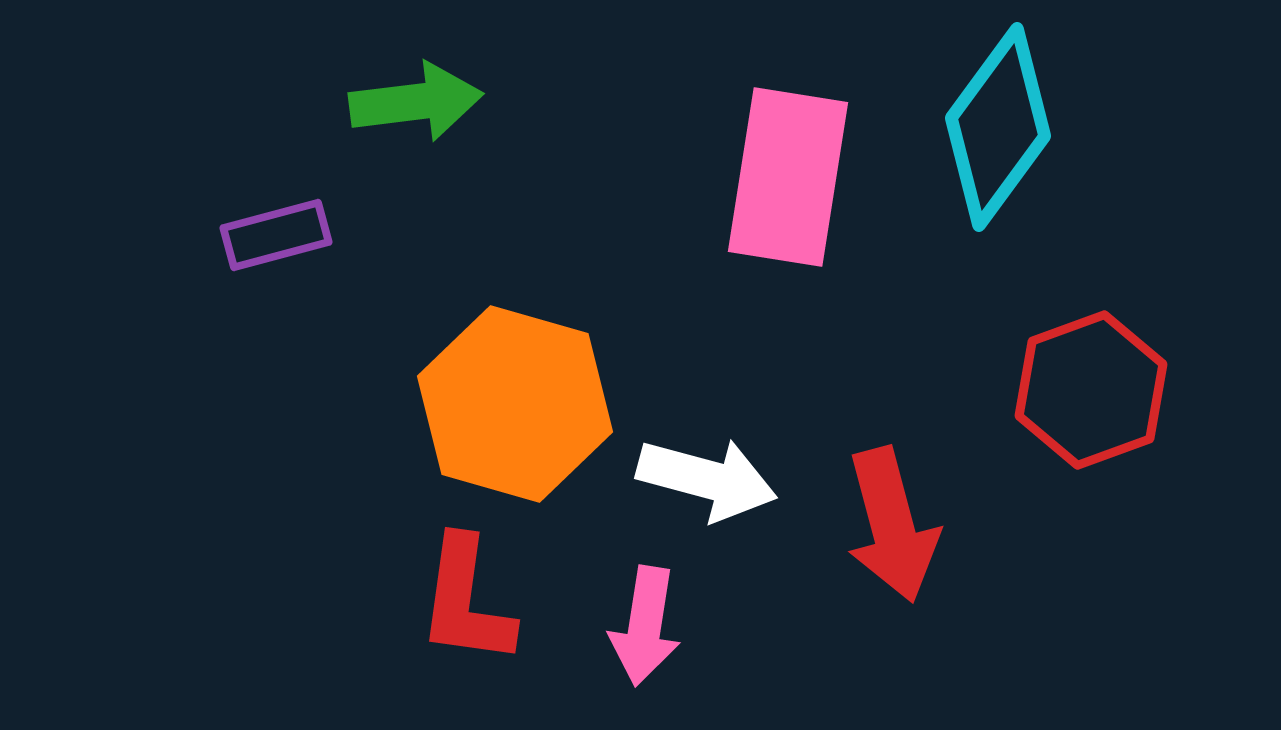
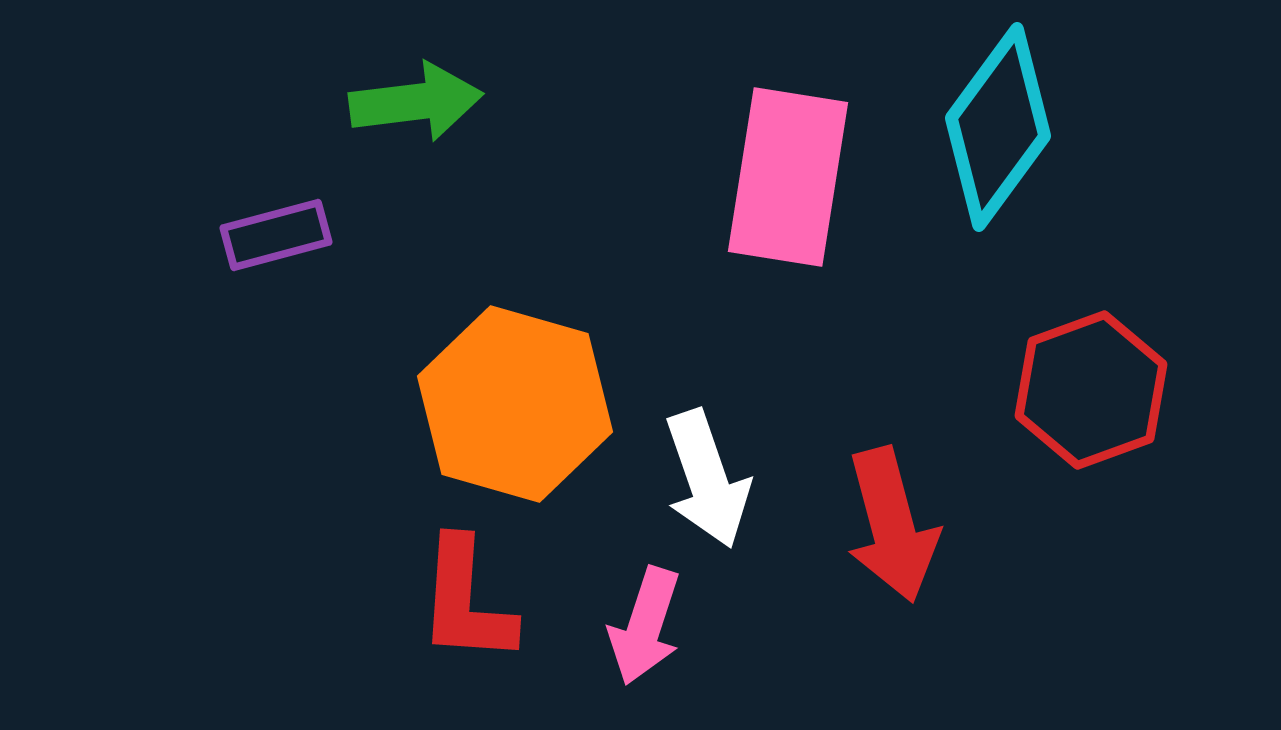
white arrow: rotated 56 degrees clockwise
red L-shape: rotated 4 degrees counterclockwise
pink arrow: rotated 9 degrees clockwise
